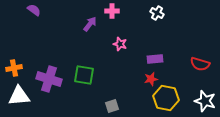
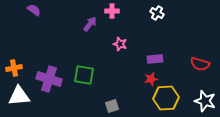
yellow hexagon: rotated 15 degrees counterclockwise
